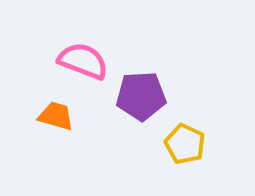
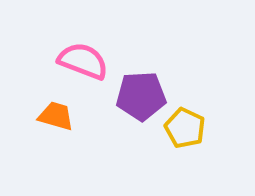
yellow pentagon: moved 16 px up
